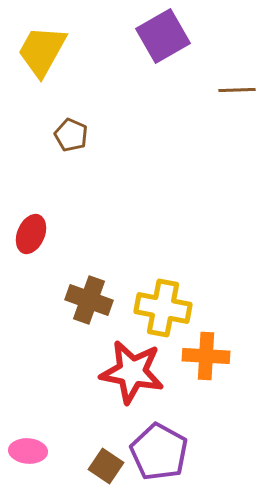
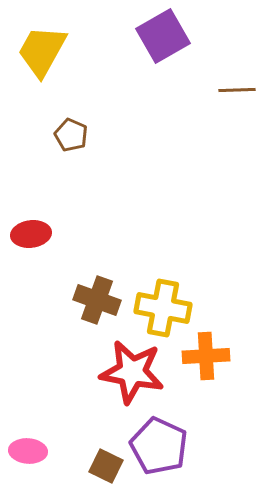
red ellipse: rotated 60 degrees clockwise
brown cross: moved 8 px right
orange cross: rotated 6 degrees counterclockwise
purple pentagon: moved 6 px up; rotated 4 degrees counterclockwise
brown square: rotated 8 degrees counterclockwise
